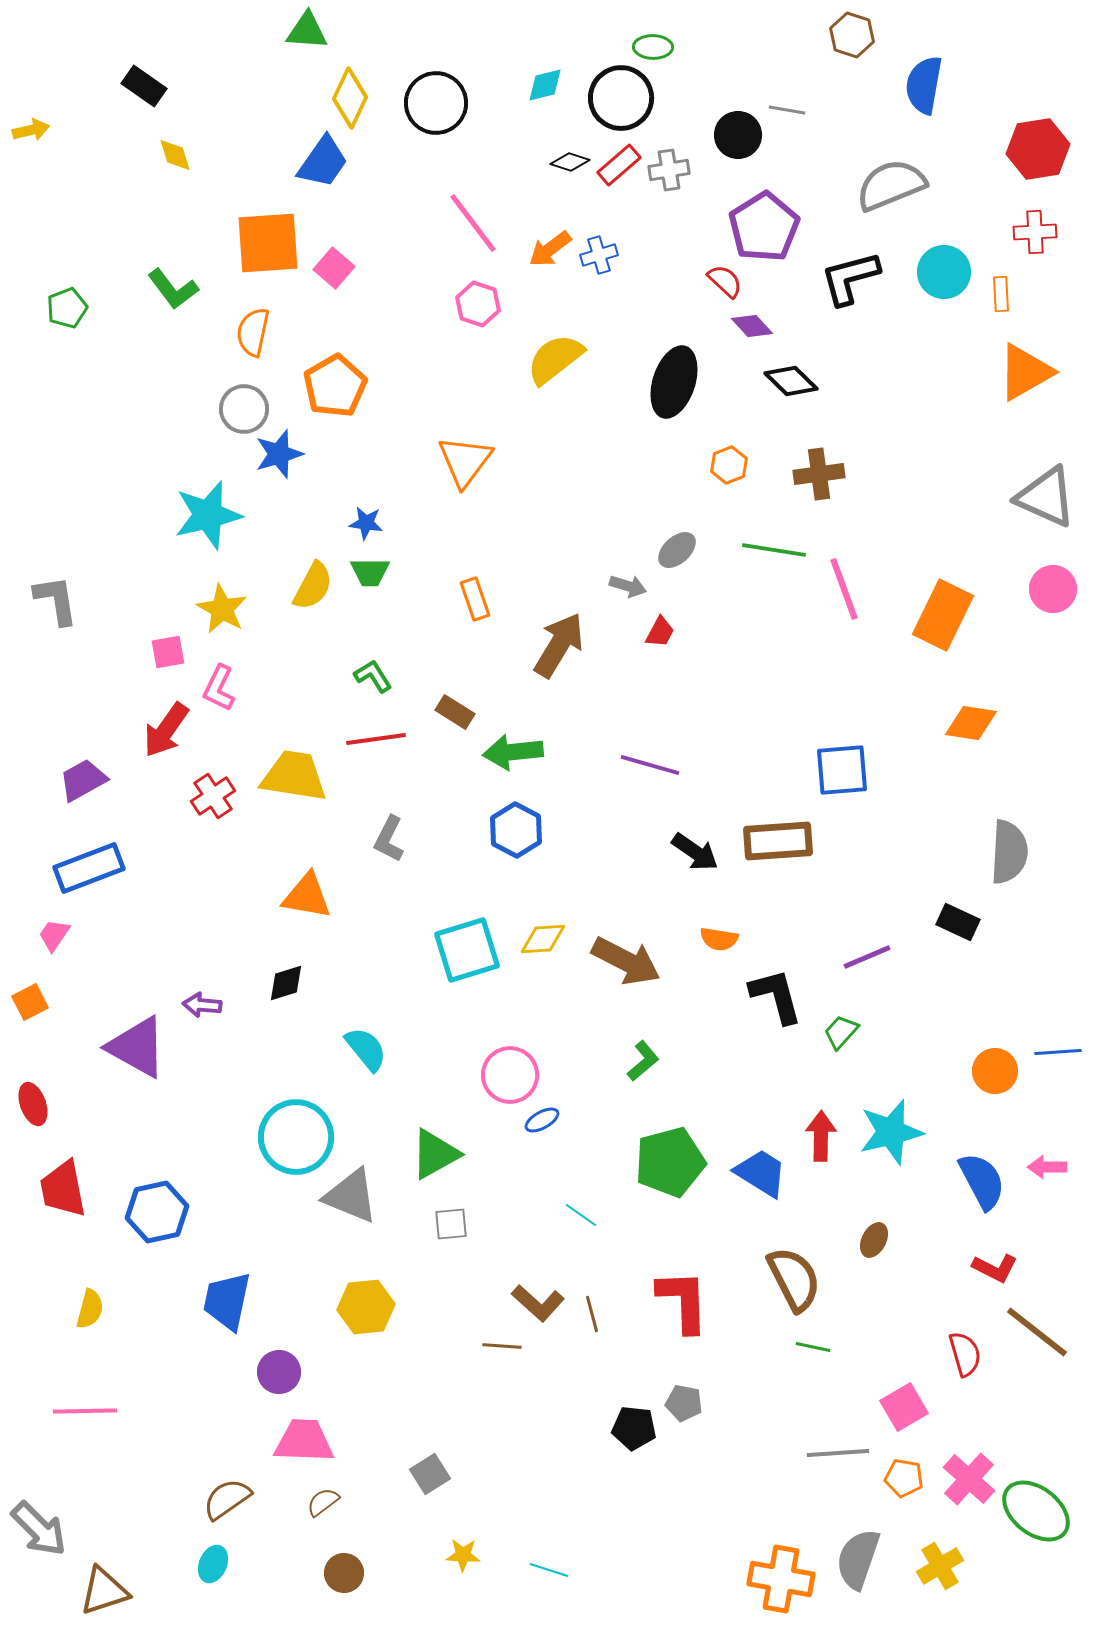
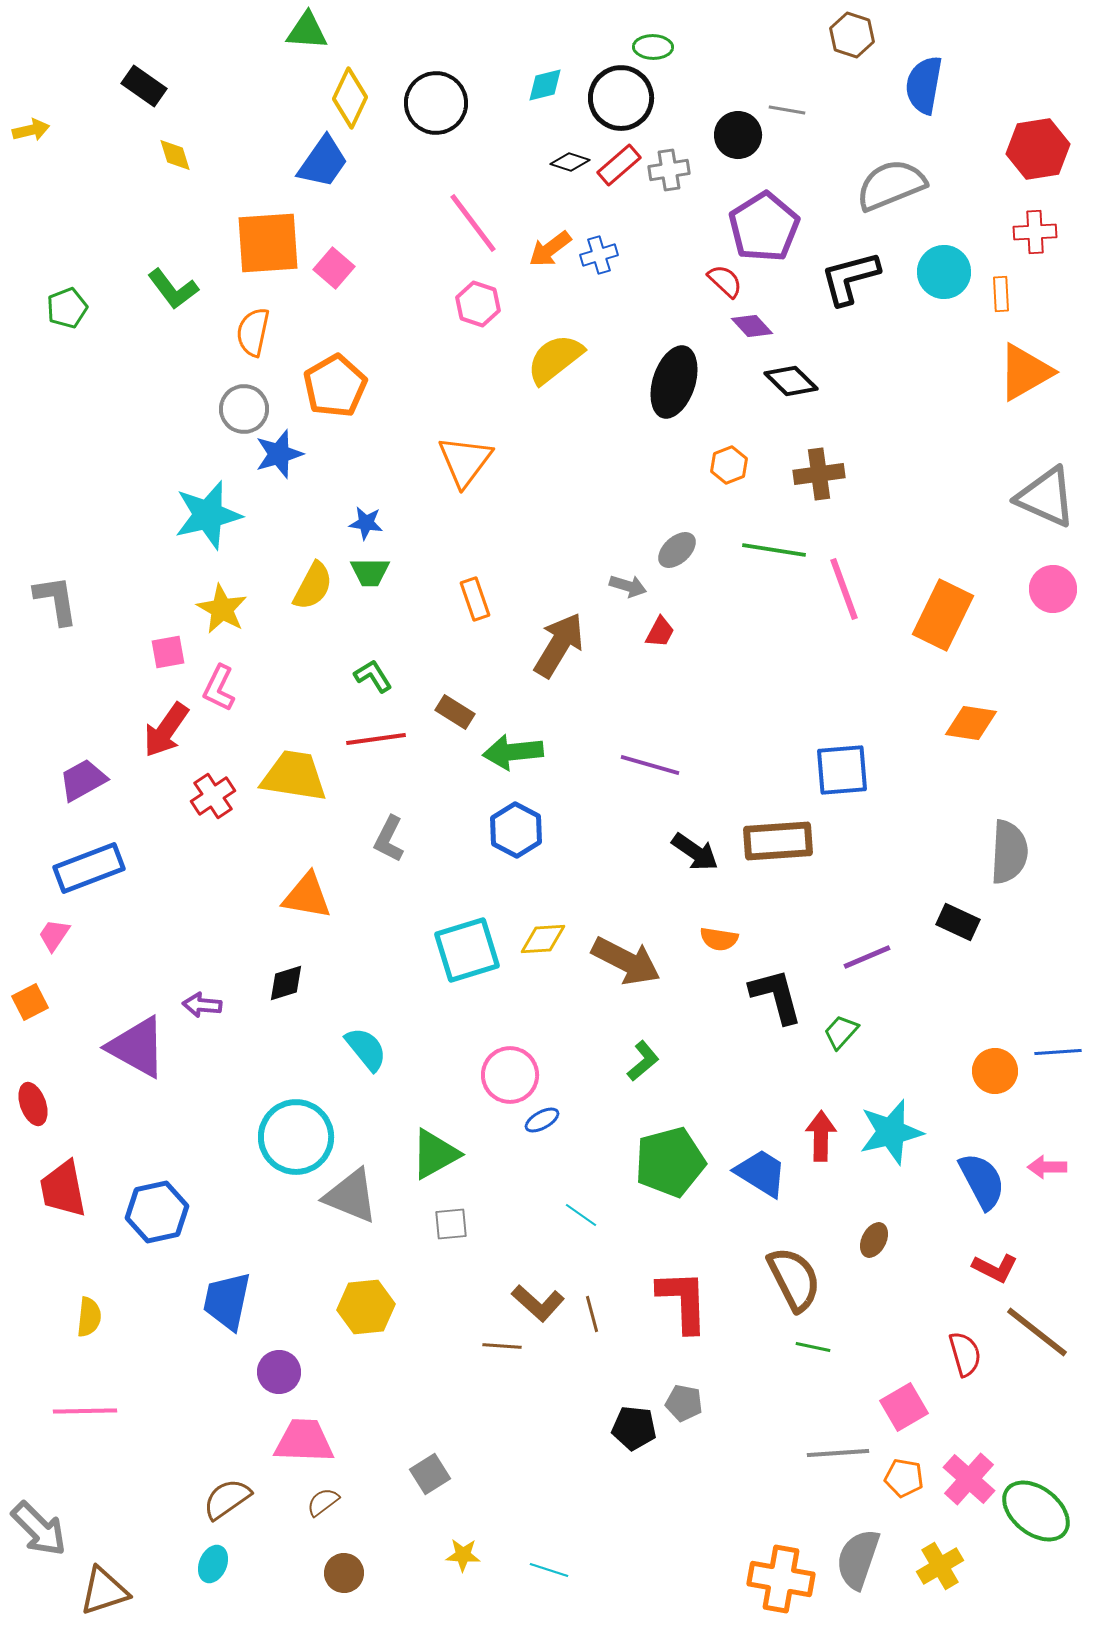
yellow semicircle at (90, 1309): moved 1 px left, 8 px down; rotated 9 degrees counterclockwise
